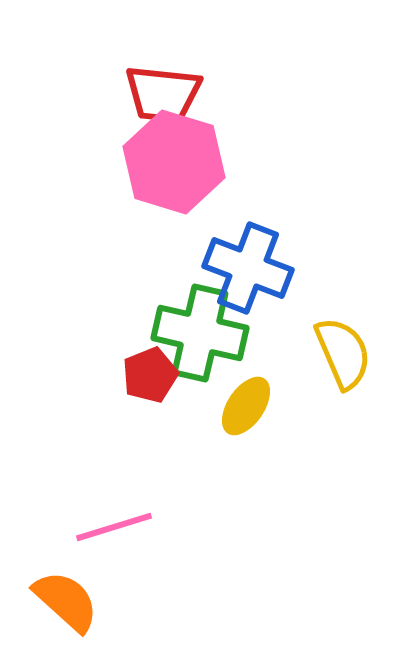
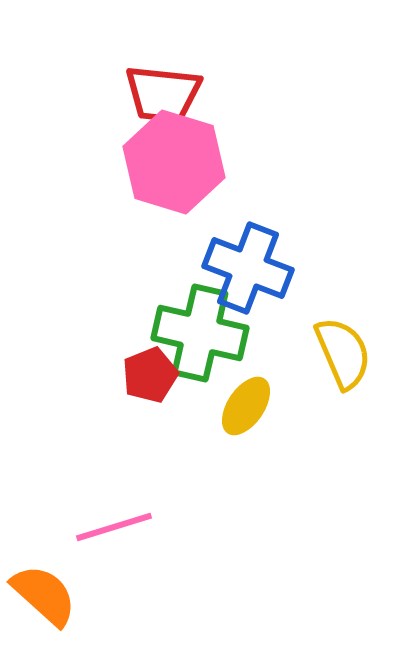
orange semicircle: moved 22 px left, 6 px up
